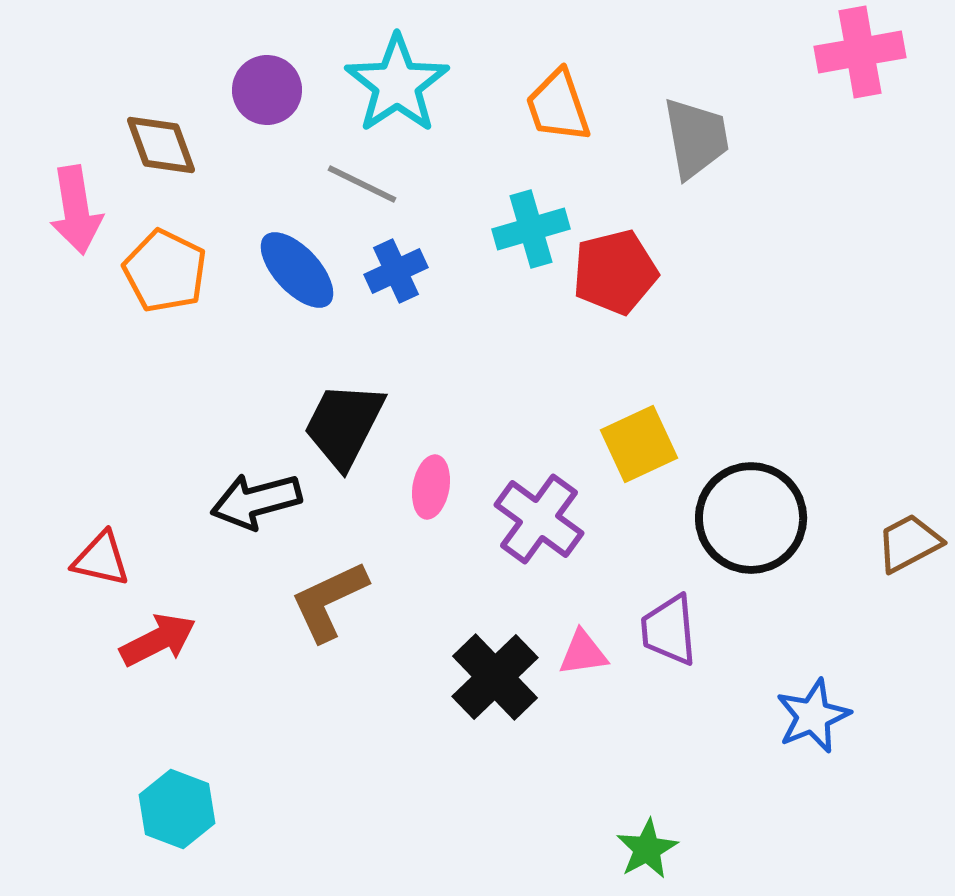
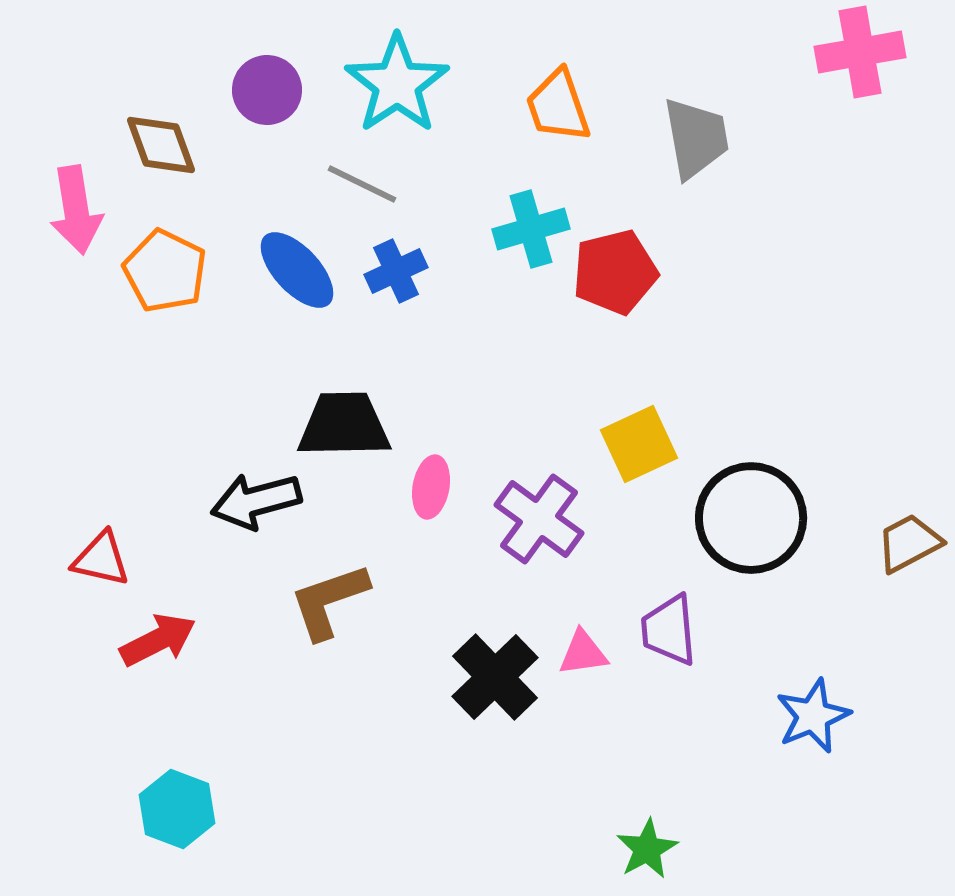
black trapezoid: rotated 62 degrees clockwise
brown L-shape: rotated 6 degrees clockwise
